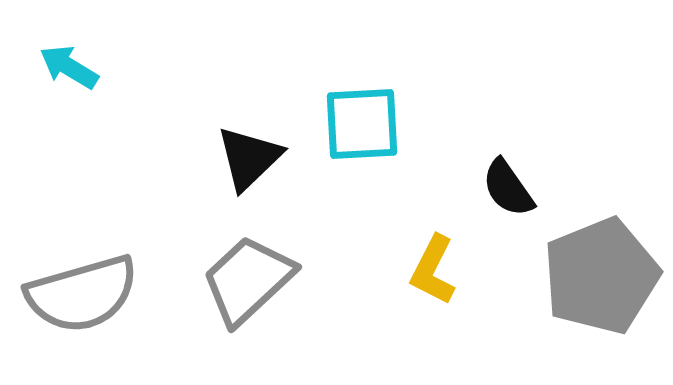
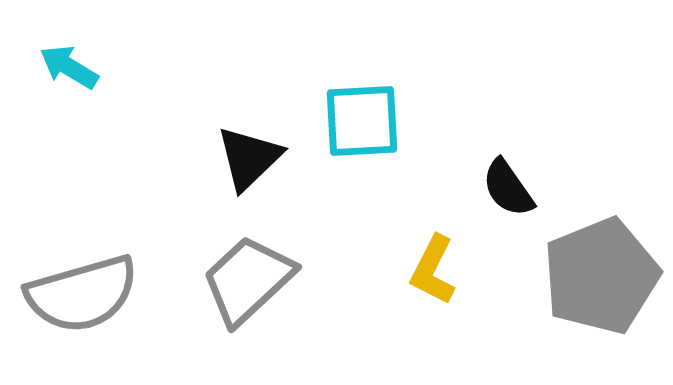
cyan square: moved 3 px up
